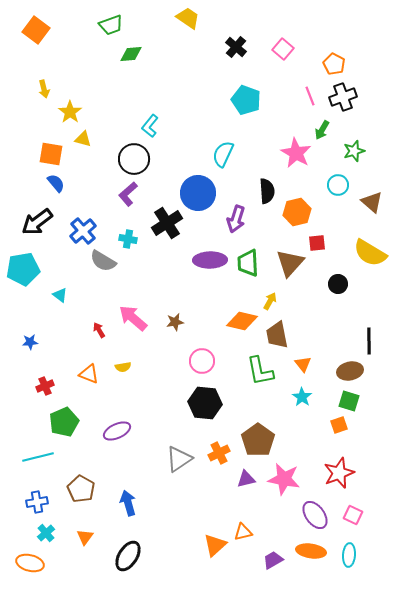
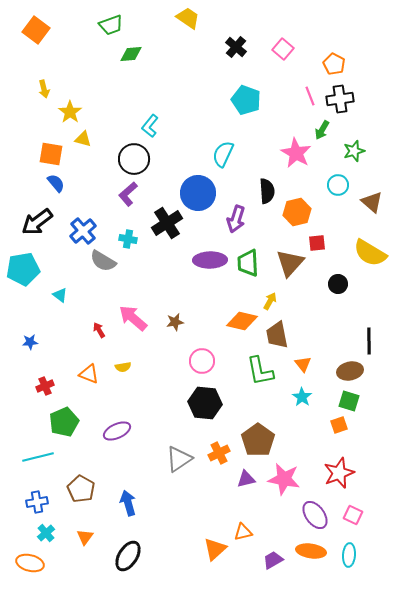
black cross at (343, 97): moved 3 px left, 2 px down; rotated 12 degrees clockwise
orange triangle at (215, 545): moved 4 px down
